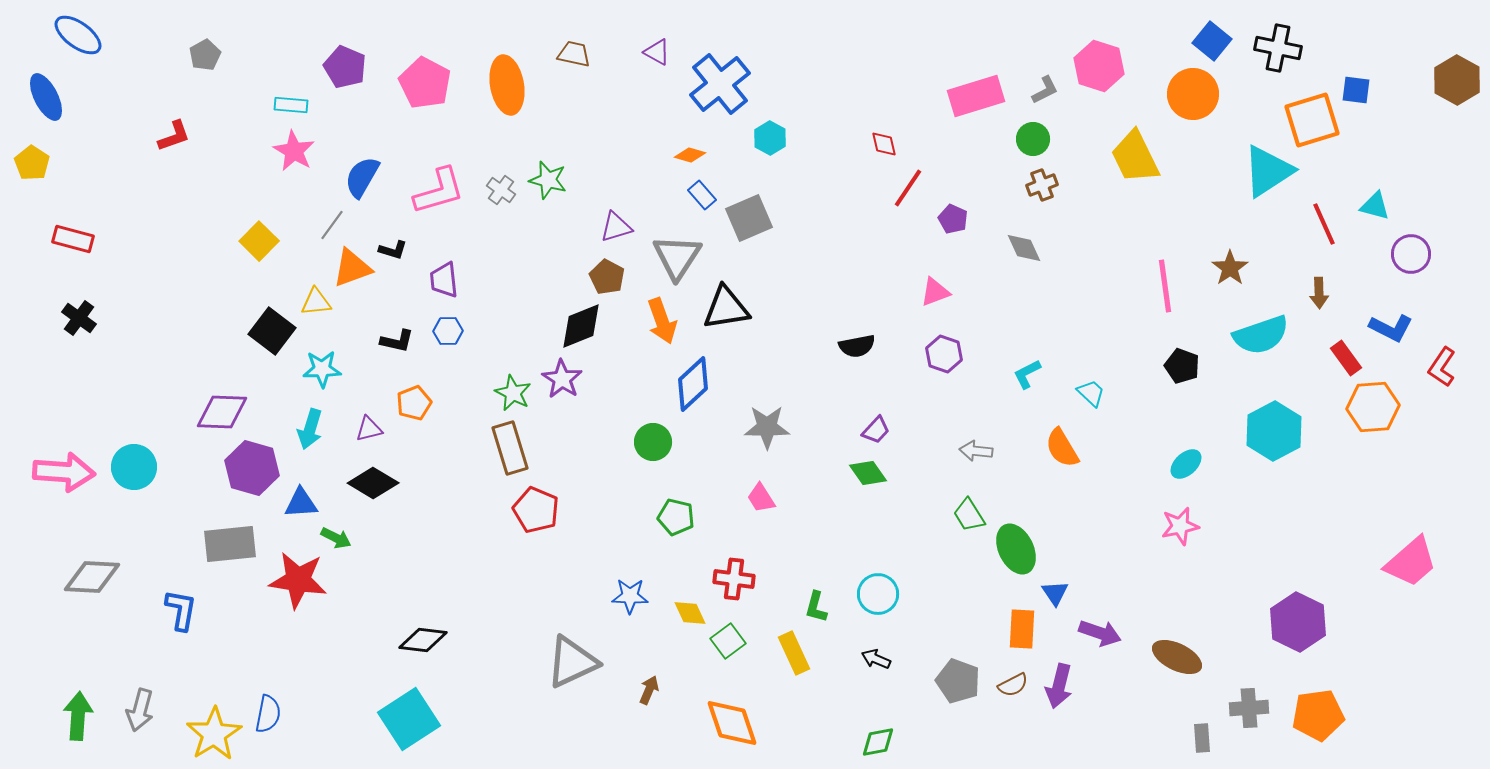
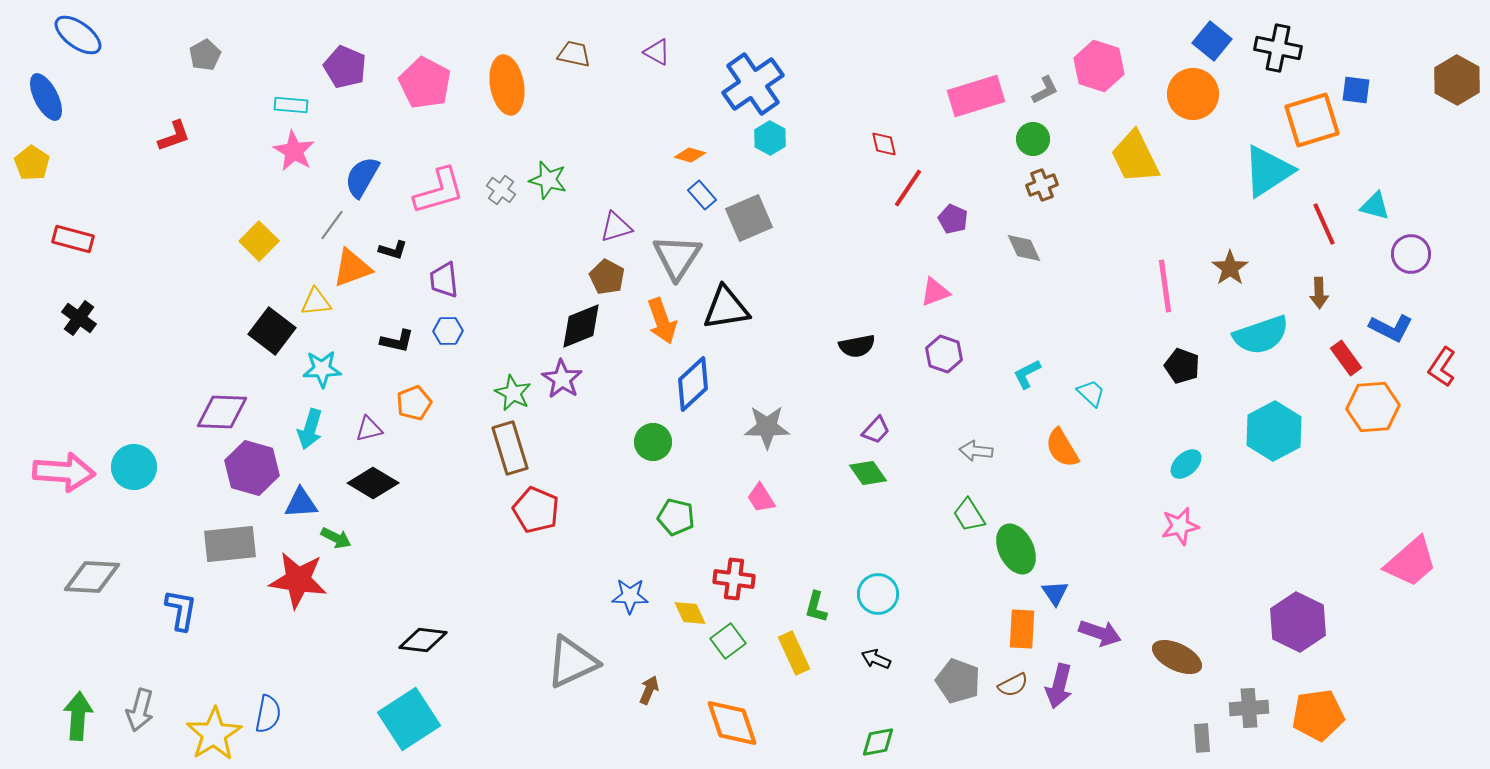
blue cross at (720, 84): moved 33 px right; rotated 4 degrees clockwise
